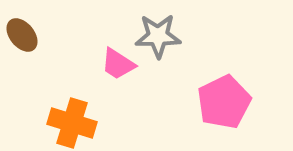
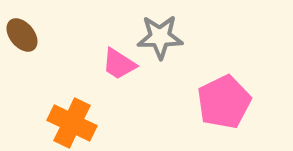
gray star: moved 2 px right, 1 px down
pink trapezoid: moved 1 px right
orange cross: rotated 9 degrees clockwise
